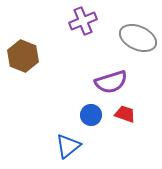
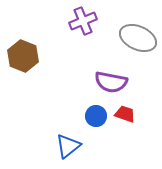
purple semicircle: rotated 28 degrees clockwise
blue circle: moved 5 px right, 1 px down
